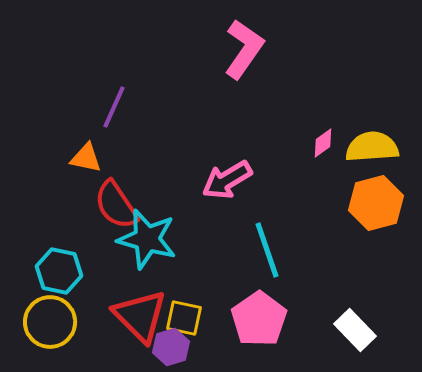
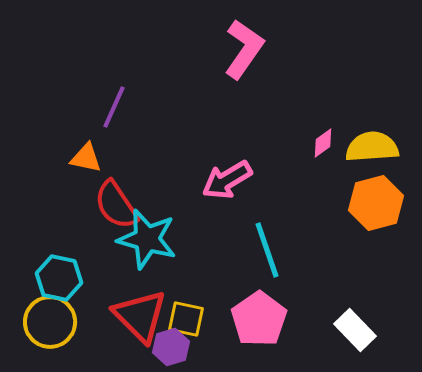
cyan hexagon: moved 7 px down
yellow square: moved 2 px right, 1 px down
